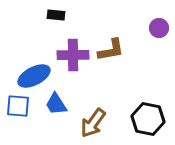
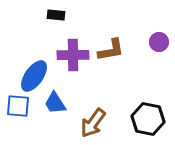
purple circle: moved 14 px down
blue ellipse: rotated 28 degrees counterclockwise
blue trapezoid: moved 1 px left, 1 px up
